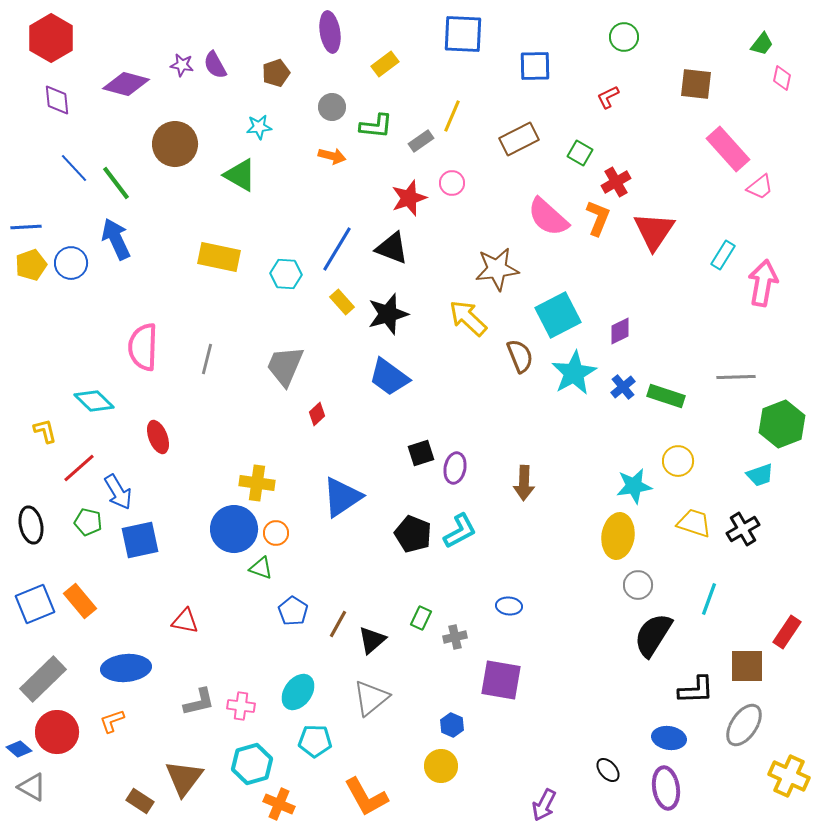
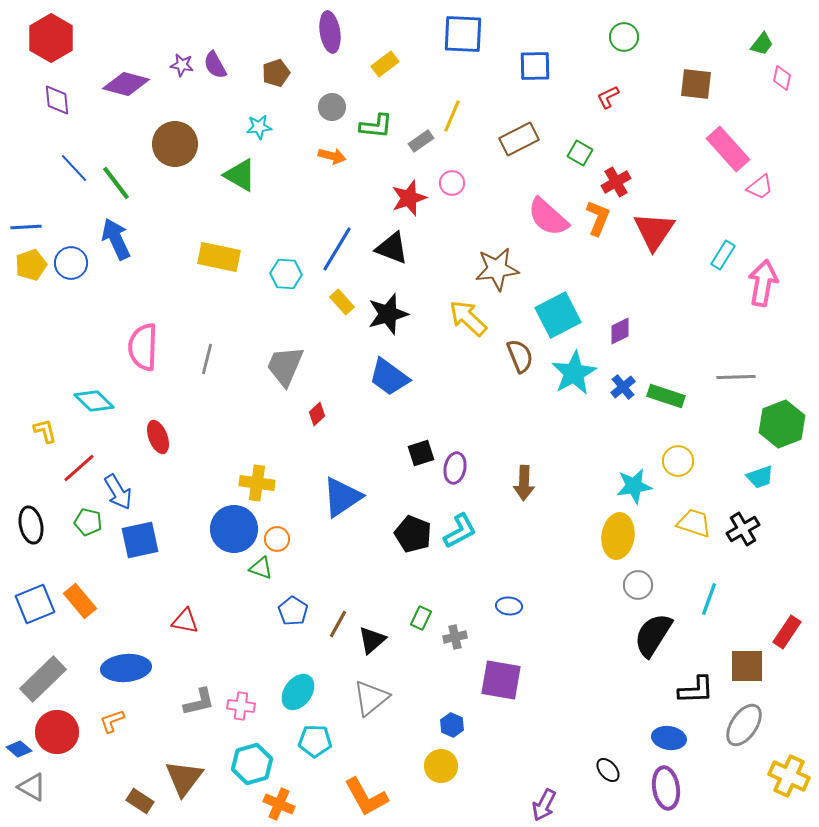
cyan trapezoid at (760, 475): moved 2 px down
orange circle at (276, 533): moved 1 px right, 6 px down
